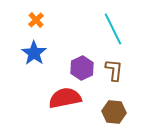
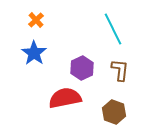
brown L-shape: moved 6 px right
brown hexagon: rotated 15 degrees clockwise
